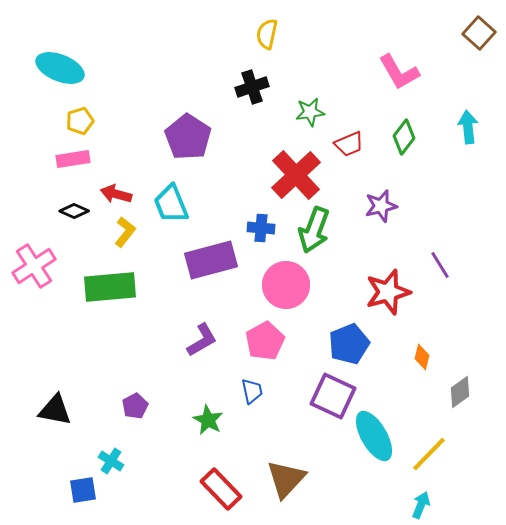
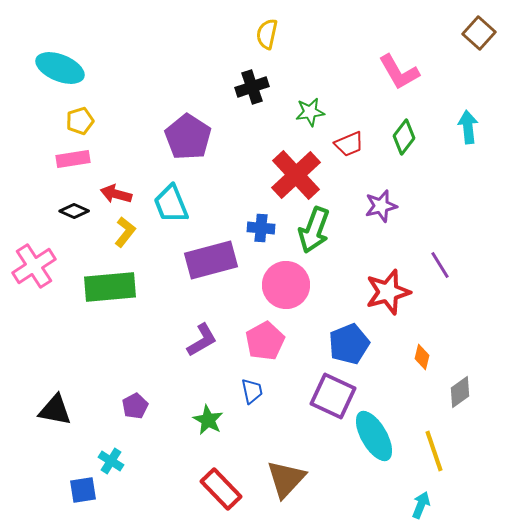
yellow line at (429, 454): moved 5 px right, 3 px up; rotated 63 degrees counterclockwise
